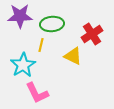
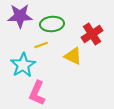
yellow line: rotated 56 degrees clockwise
pink L-shape: rotated 50 degrees clockwise
